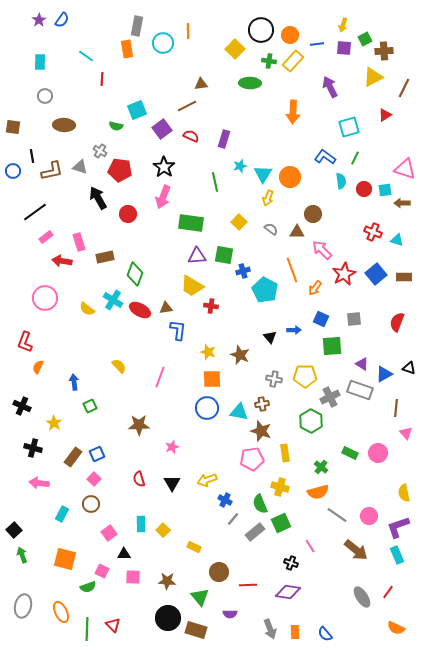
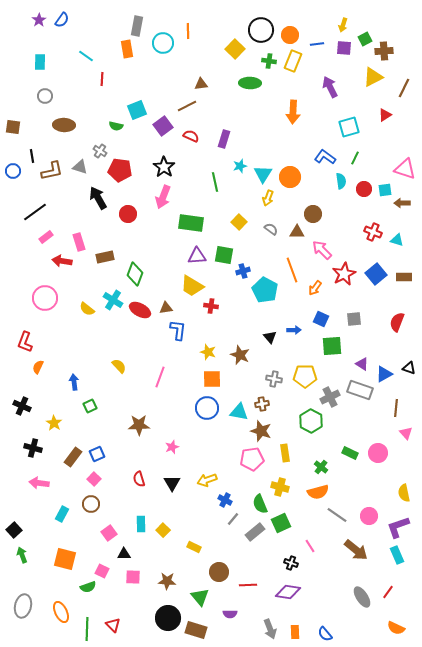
yellow rectangle at (293, 61): rotated 20 degrees counterclockwise
purple square at (162, 129): moved 1 px right, 3 px up
